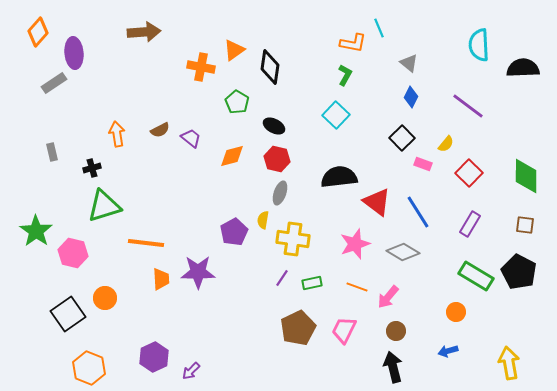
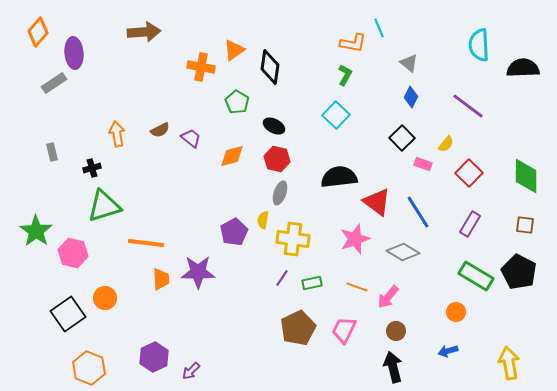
pink star at (355, 244): moved 5 px up
